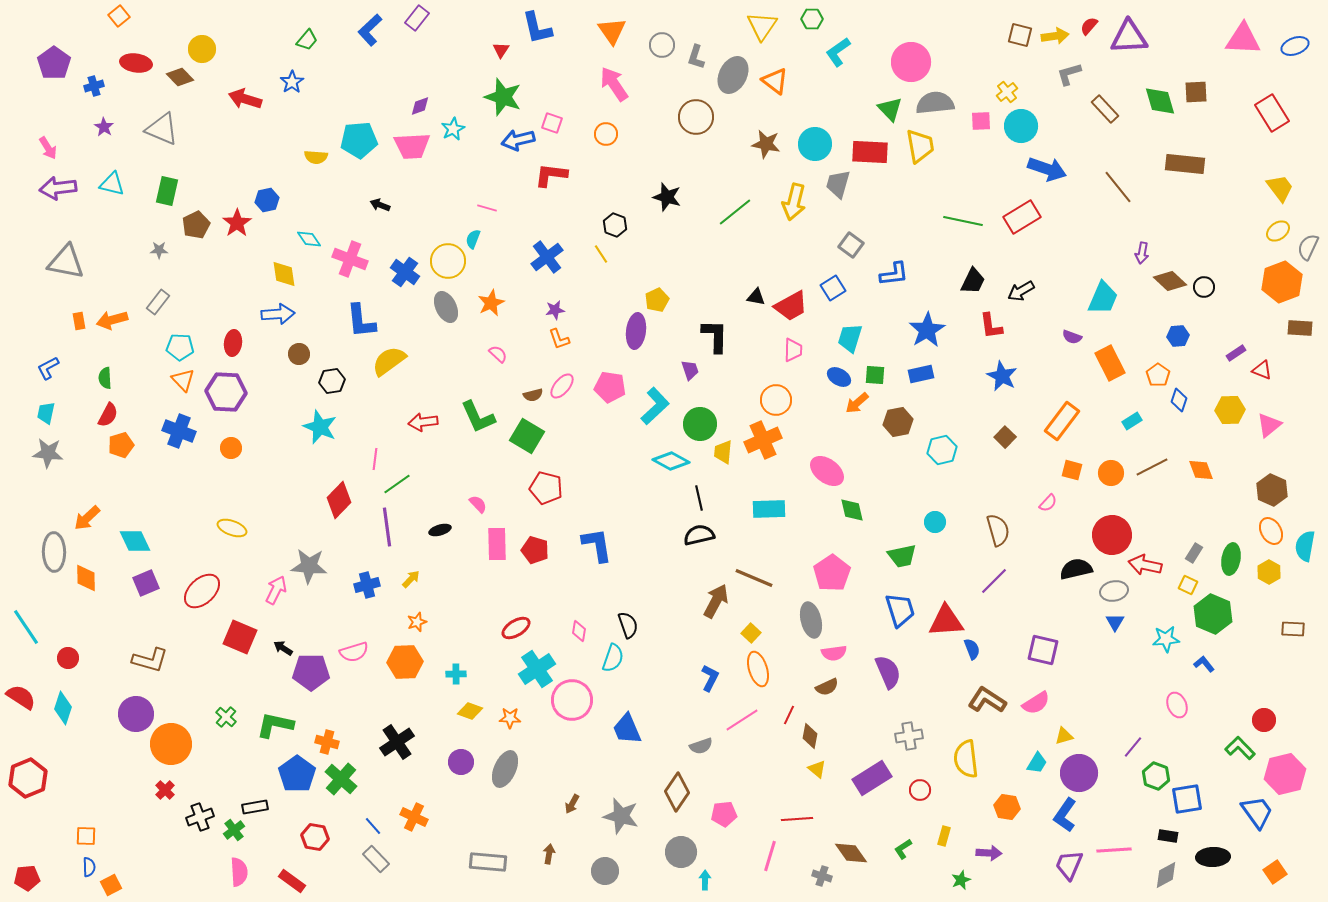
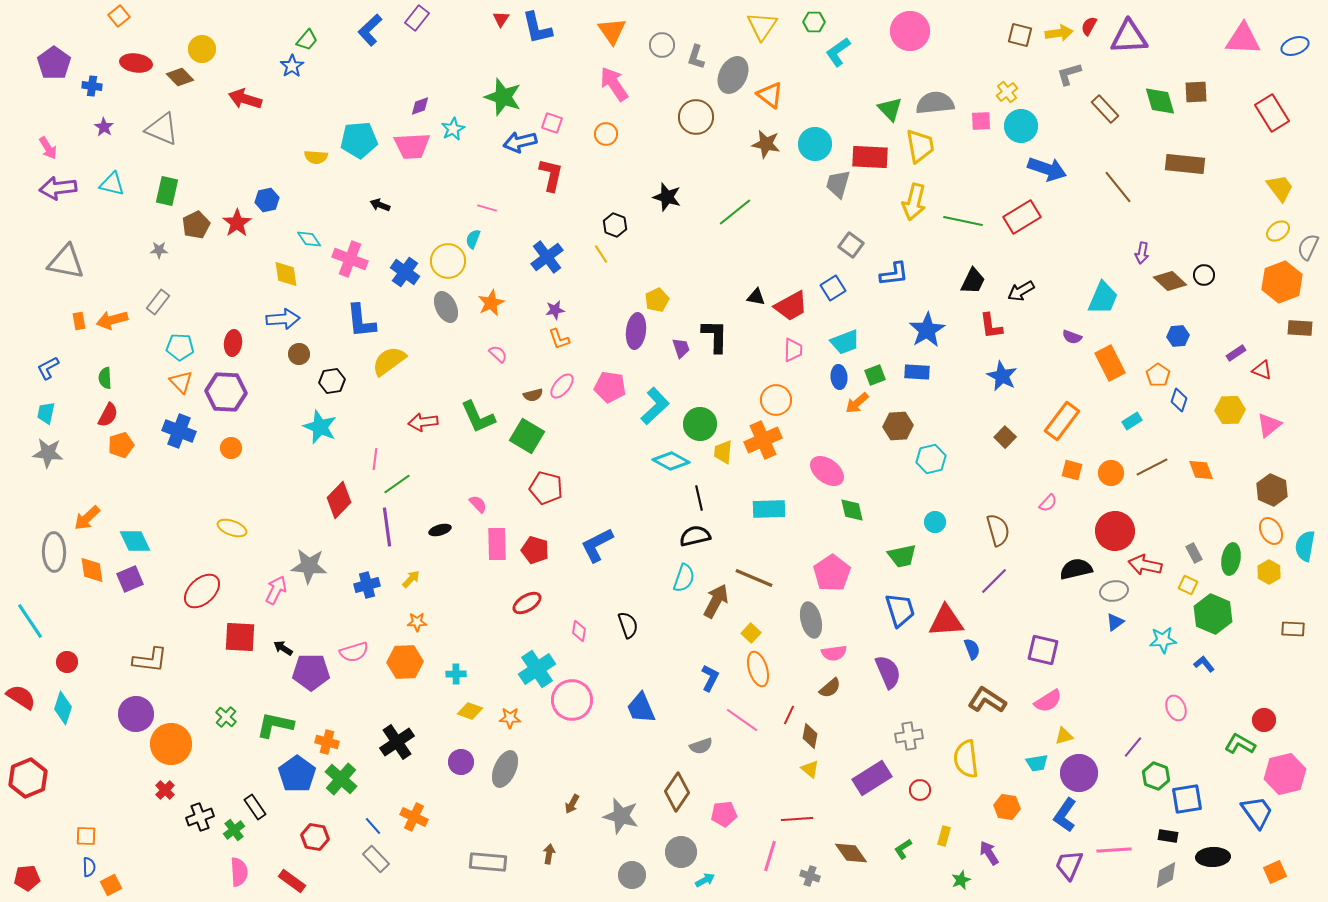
green hexagon at (812, 19): moved 2 px right, 3 px down
red semicircle at (1089, 26): rotated 12 degrees counterclockwise
yellow arrow at (1055, 36): moved 4 px right, 3 px up
red triangle at (501, 50): moved 31 px up
pink circle at (911, 62): moved 1 px left, 31 px up
orange triangle at (775, 81): moved 5 px left, 14 px down
blue star at (292, 82): moved 16 px up
blue cross at (94, 86): moved 2 px left; rotated 24 degrees clockwise
blue arrow at (518, 140): moved 2 px right, 2 px down
red rectangle at (870, 152): moved 5 px down
red L-shape at (551, 175): rotated 96 degrees clockwise
yellow arrow at (794, 202): moved 120 px right
yellow diamond at (284, 274): moved 2 px right
black circle at (1204, 287): moved 12 px up
blue arrow at (278, 314): moved 5 px right, 5 px down
cyan trapezoid at (850, 338): moved 5 px left, 4 px down; rotated 128 degrees counterclockwise
purple trapezoid at (690, 370): moved 9 px left, 22 px up
blue rectangle at (921, 374): moved 4 px left, 2 px up; rotated 15 degrees clockwise
green square at (875, 375): rotated 25 degrees counterclockwise
blue ellipse at (839, 377): rotated 55 degrees clockwise
orange triangle at (183, 380): moved 2 px left, 2 px down
brown hexagon at (898, 422): moved 4 px down; rotated 8 degrees clockwise
cyan hexagon at (942, 450): moved 11 px left, 9 px down
black semicircle at (699, 535): moved 4 px left, 1 px down
red circle at (1112, 535): moved 3 px right, 4 px up
blue L-shape at (597, 545): rotated 108 degrees counterclockwise
gray rectangle at (1194, 553): rotated 60 degrees counterclockwise
orange diamond at (86, 578): moved 6 px right, 8 px up; rotated 8 degrees counterclockwise
purple square at (146, 583): moved 16 px left, 4 px up
orange star at (417, 622): rotated 18 degrees clockwise
blue triangle at (1115, 622): rotated 24 degrees clockwise
cyan line at (26, 627): moved 4 px right, 6 px up
red ellipse at (516, 628): moved 11 px right, 25 px up
red square at (240, 637): rotated 20 degrees counterclockwise
cyan star at (1166, 639): moved 3 px left, 1 px down
red circle at (68, 658): moved 1 px left, 4 px down
cyan semicircle at (613, 658): moved 71 px right, 80 px up
brown L-shape at (150, 660): rotated 9 degrees counterclockwise
brown semicircle at (827, 687): moved 3 px right, 1 px down; rotated 15 degrees counterclockwise
pink semicircle at (1036, 703): moved 12 px right, 2 px up
pink ellipse at (1177, 705): moved 1 px left, 3 px down
pink line at (742, 720): rotated 68 degrees clockwise
blue trapezoid at (627, 729): moved 14 px right, 21 px up
green L-shape at (1240, 748): moved 4 px up; rotated 16 degrees counterclockwise
cyan trapezoid at (1037, 763): rotated 50 degrees clockwise
yellow triangle at (817, 769): moved 7 px left
black rectangle at (255, 807): rotated 65 degrees clockwise
purple arrow at (989, 853): rotated 125 degrees counterclockwise
gray circle at (605, 871): moved 27 px right, 4 px down
orange square at (1275, 872): rotated 10 degrees clockwise
gray cross at (822, 876): moved 12 px left
cyan arrow at (705, 880): rotated 60 degrees clockwise
